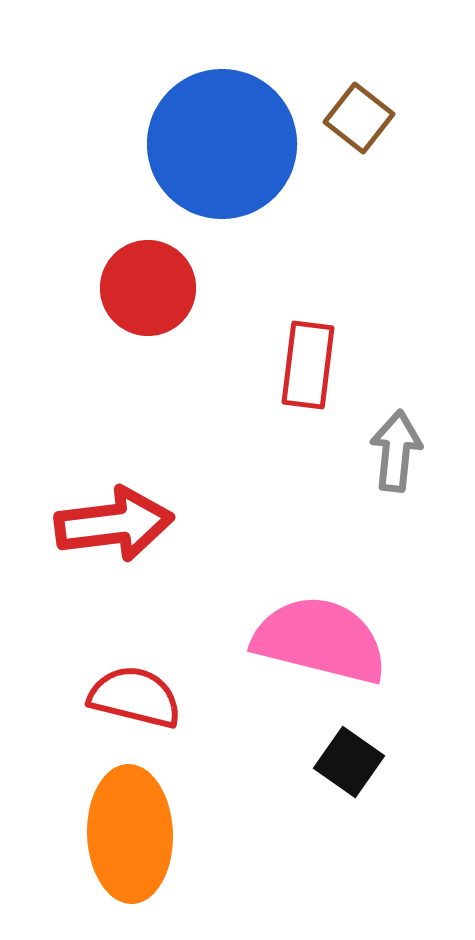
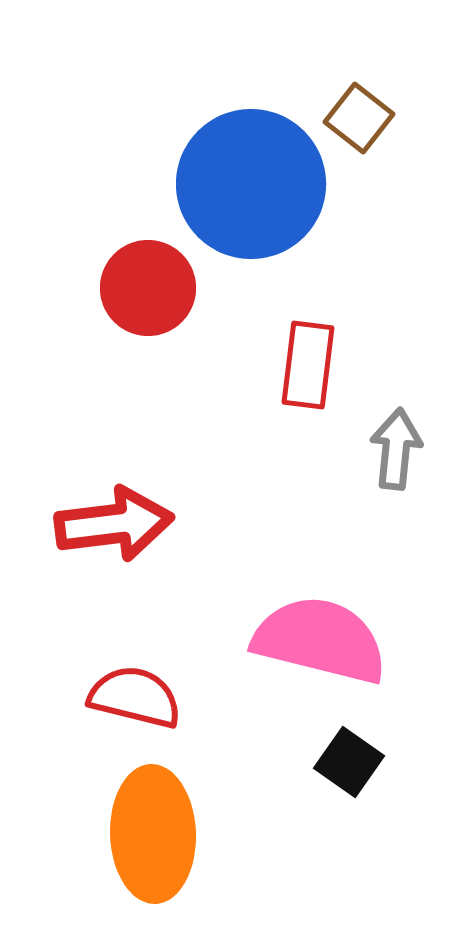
blue circle: moved 29 px right, 40 px down
gray arrow: moved 2 px up
orange ellipse: moved 23 px right
